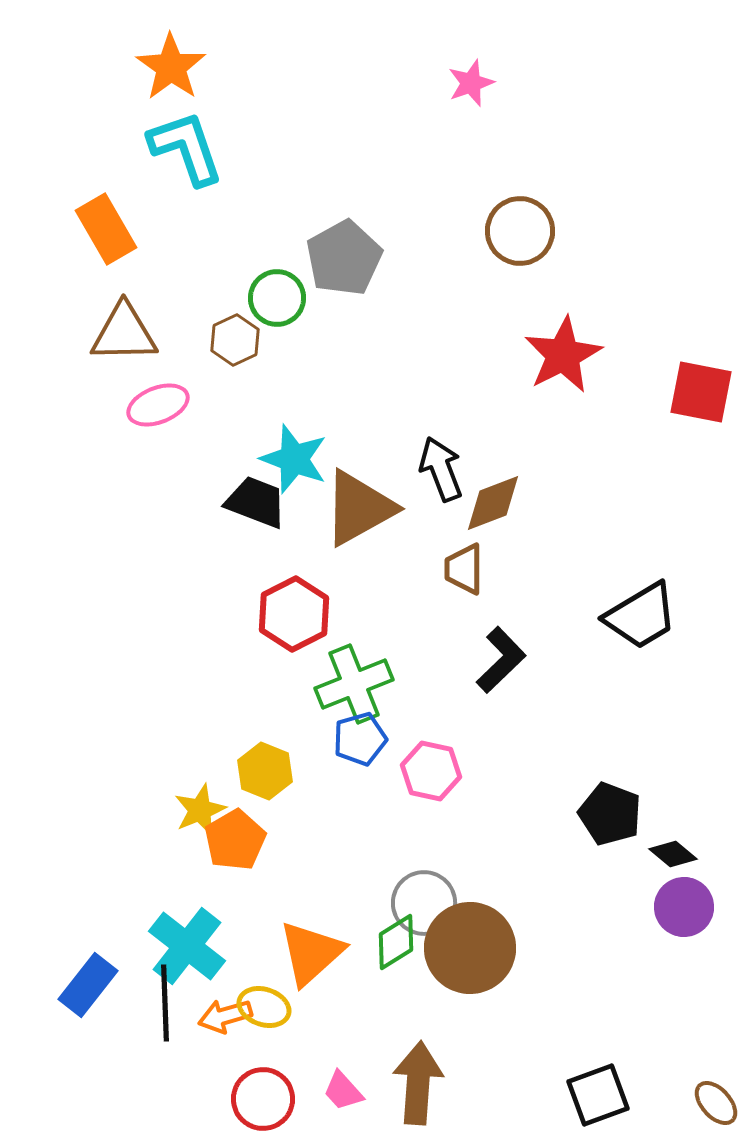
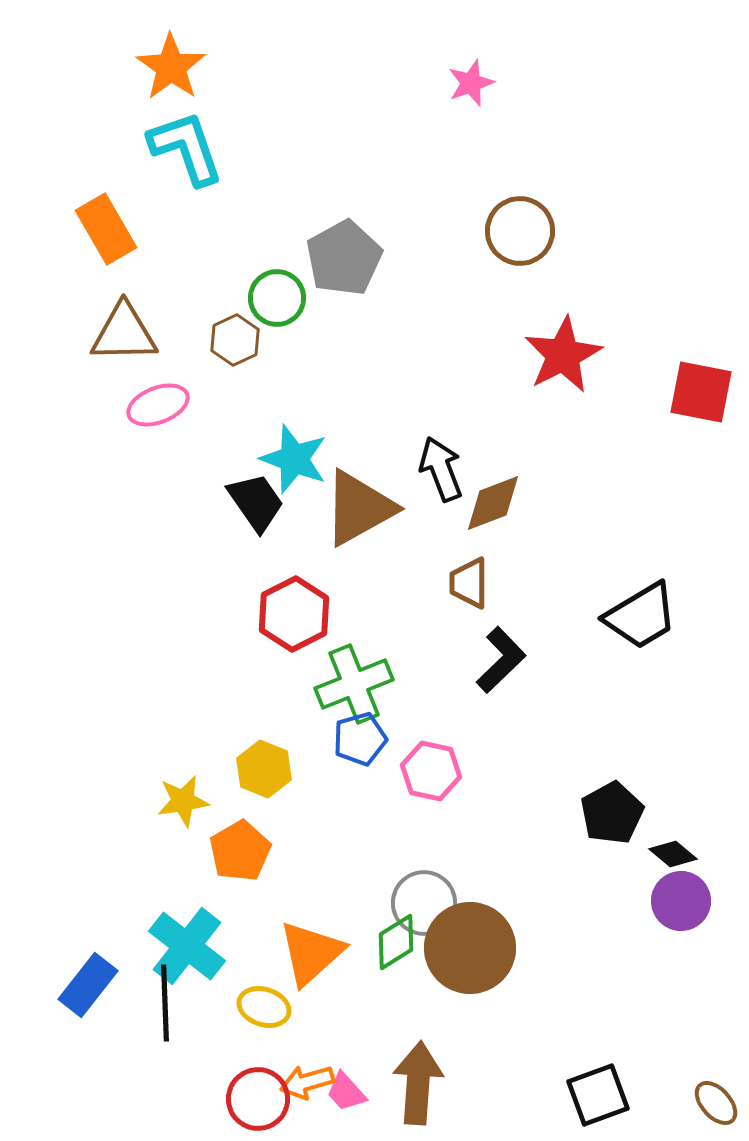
black trapezoid at (256, 502): rotated 34 degrees clockwise
brown trapezoid at (464, 569): moved 5 px right, 14 px down
yellow hexagon at (265, 771): moved 1 px left, 2 px up
yellow star at (200, 810): moved 17 px left, 9 px up; rotated 14 degrees clockwise
black pentagon at (610, 814): moved 2 px right, 1 px up; rotated 22 degrees clockwise
orange pentagon at (235, 840): moved 5 px right, 11 px down
purple circle at (684, 907): moved 3 px left, 6 px up
orange arrow at (225, 1016): moved 82 px right, 66 px down
pink trapezoid at (343, 1091): moved 3 px right, 1 px down
red circle at (263, 1099): moved 5 px left
